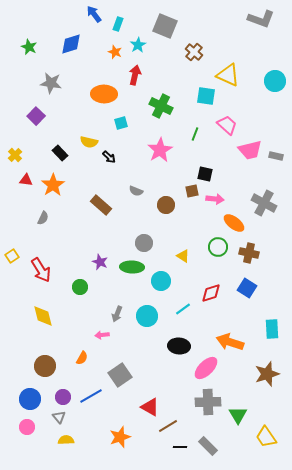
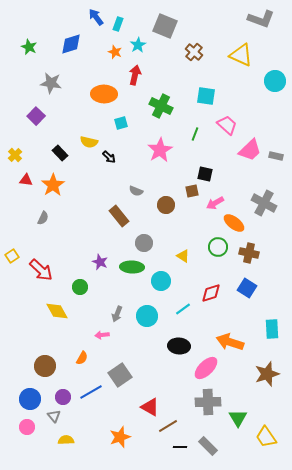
blue arrow at (94, 14): moved 2 px right, 3 px down
yellow triangle at (228, 75): moved 13 px right, 20 px up
pink trapezoid at (250, 150): rotated 30 degrees counterclockwise
pink arrow at (215, 199): moved 4 px down; rotated 144 degrees clockwise
brown rectangle at (101, 205): moved 18 px right, 11 px down; rotated 10 degrees clockwise
red arrow at (41, 270): rotated 15 degrees counterclockwise
yellow diamond at (43, 316): moved 14 px right, 5 px up; rotated 15 degrees counterclockwise
blue line at (91, 396): moved 4 px up
green triangle at (238, 415): moved 3 px down
gray triangle at (59, 417): moved 5 px left, 1 px up
